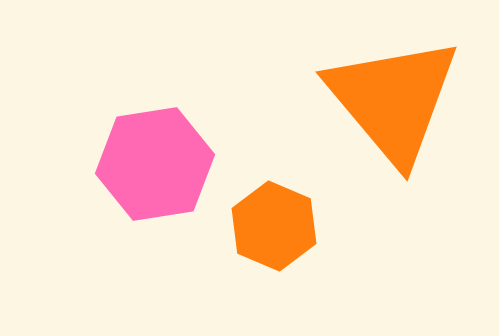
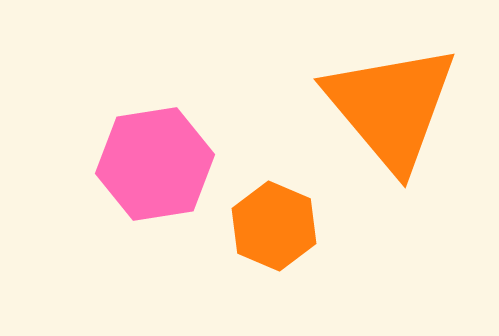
orange triangle: moved 2 px left, 7 px down
